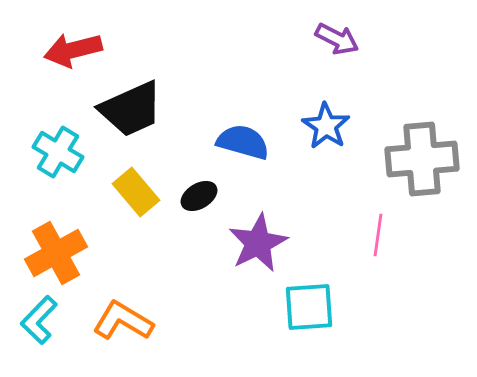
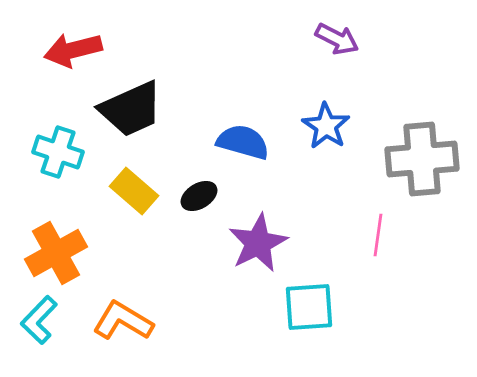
cyan cross: rotated 12 degrees counterclockwise
yellow rectangle: moved 2 px left, 1 px up; rotated 9 degrees counterclockwise
